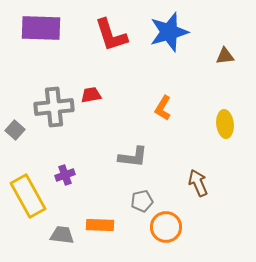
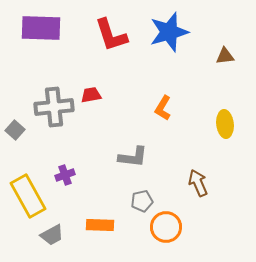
gray trapezoid: moved 10 px left; rotated 145 degrees clockwise
